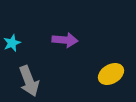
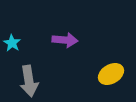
cyan star: rotated 18 degrees counterclockwise
gray arrow: rotated 12 degrees clockwise
